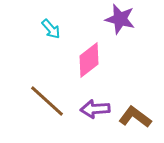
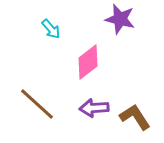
pink diamond: moved 1 px left, 2 px down
brown line: moved 10 px left, 3 px down
purple arrow: moved 1 px left, 1 px up
brown L-shape: rotated 20 degrees clockwise
